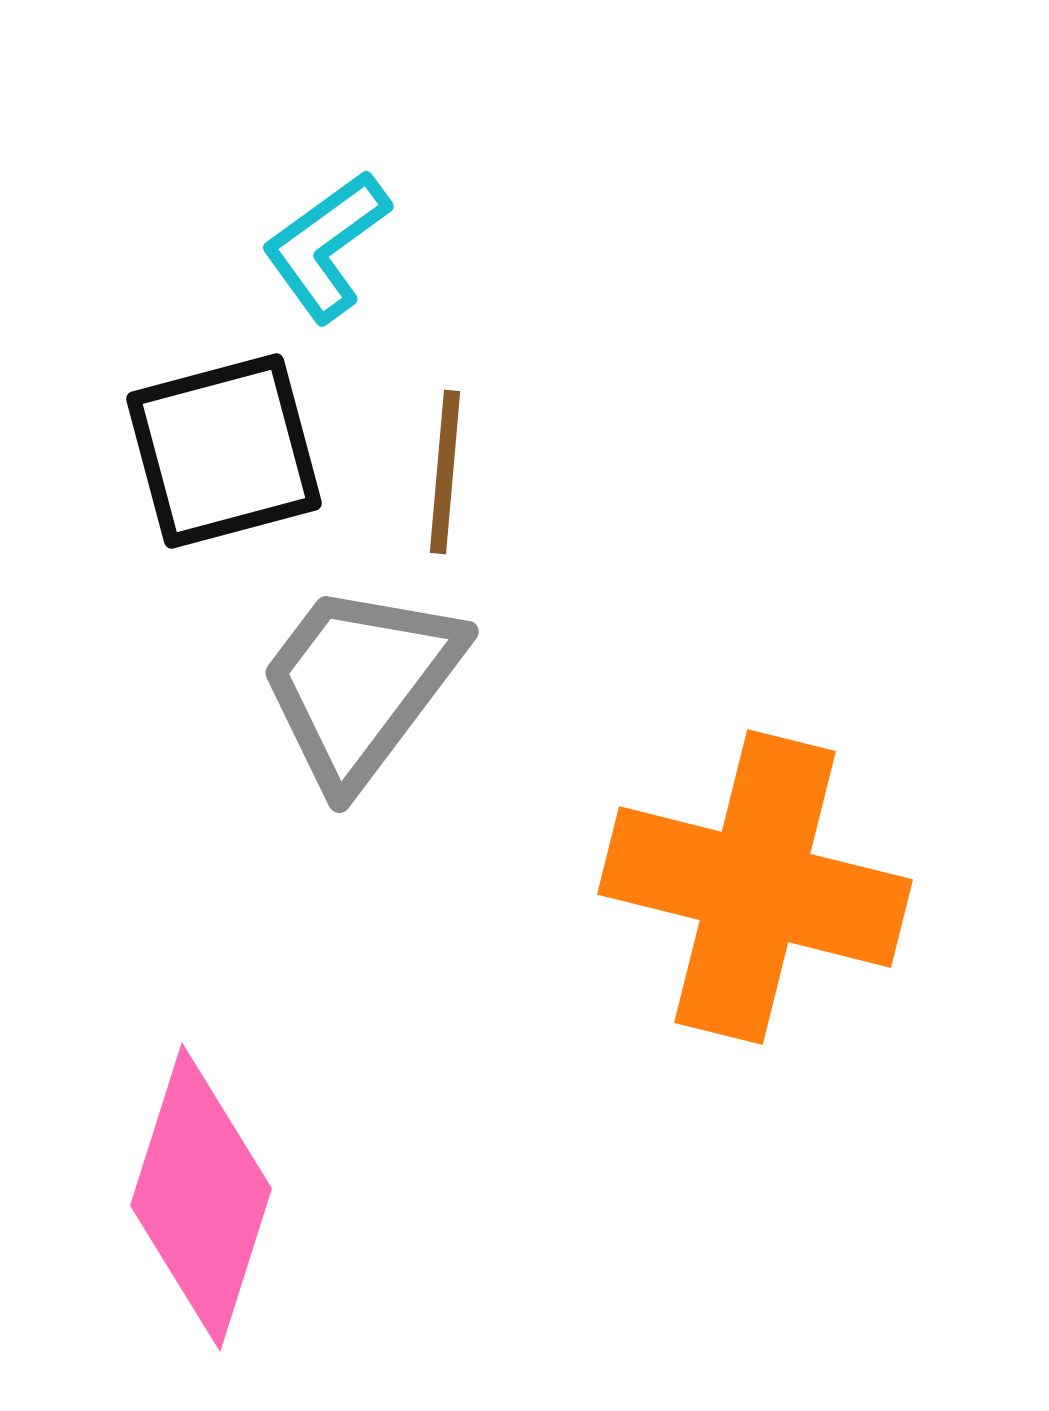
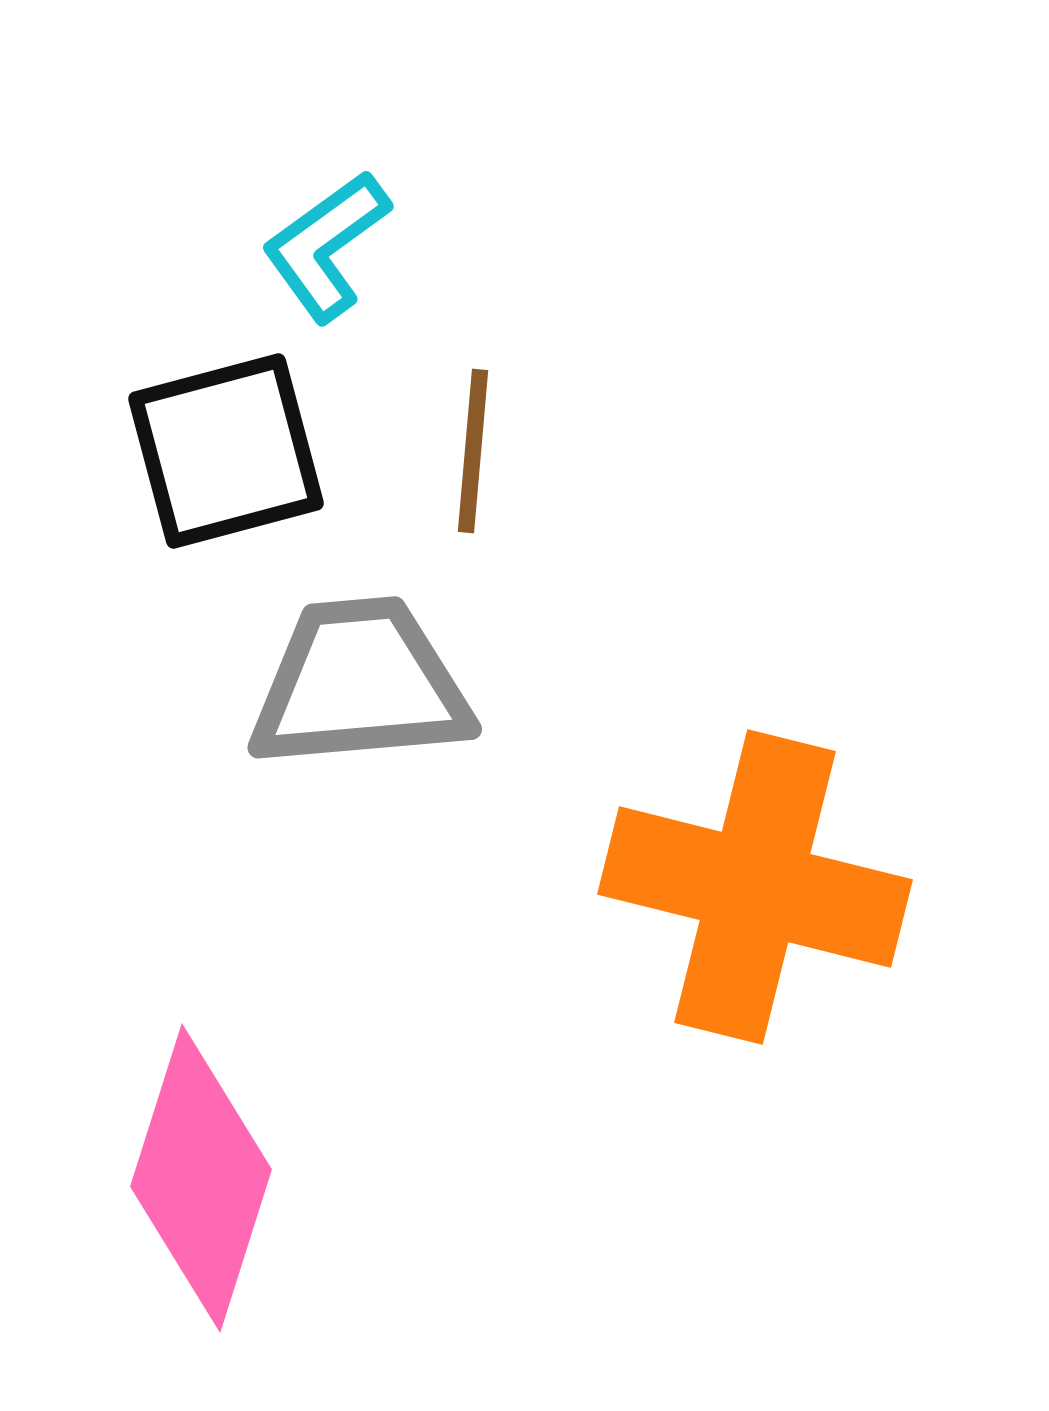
black square: moved 2 px right
brown line: moved 28 px right, 21 px up
gray trapezoid: rotated 48 degrees clockwise
pink diamond: moved 19 px up
